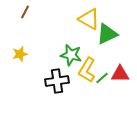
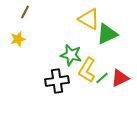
yellow star: moved 2 px left, 15 px up
red triangle: moved 4 px down; rotated 24 degrees counterclockwise
